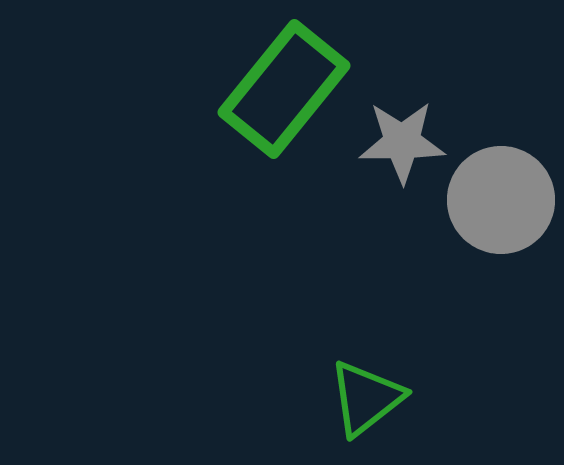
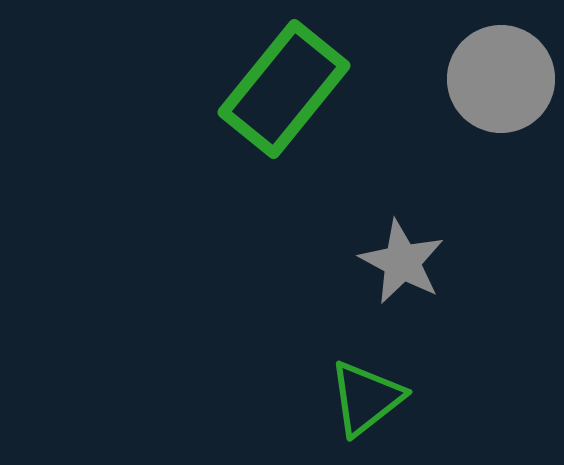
gray star: moved 120 px down; rotated 28 degrees clockwise
gray circle: moved 121 px up
